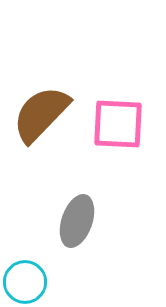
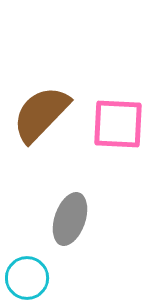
gray ellipse: moved 7 px left, 2 px up
cyan circle: moved 2 px right, 4 px up
